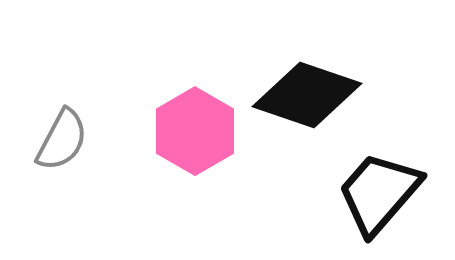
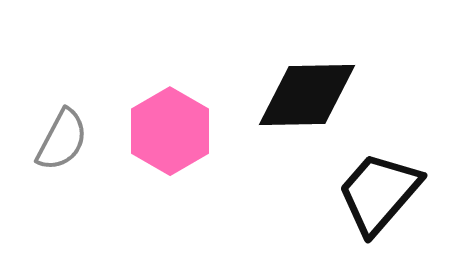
black diamond: rotated 20 degrees counterclockwise
pink hexagon: moved 25 px left
